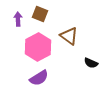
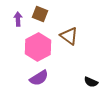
black semicircle: moved 19 px down
